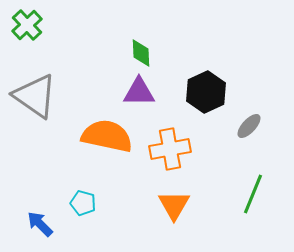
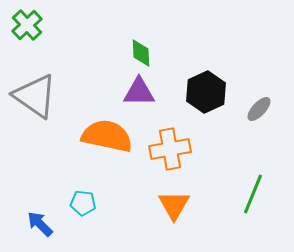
gray ellipse: moved 10 px right, 17 px up
cyan pentagon: rotated 10 degrees counterclockwise
